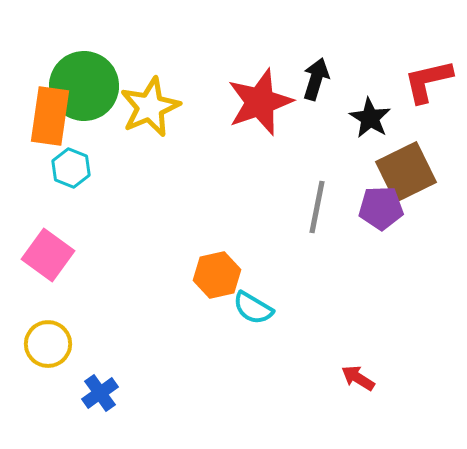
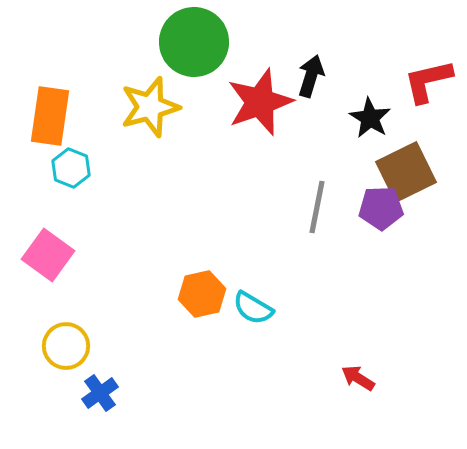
black arrow: moved 5 px left, 3 px up
green circle: moved 110 px right, 44 px up
yellow star: rotated 8 degrees clockwise
orange hexagon: moved 15 px left, 19 px down
yellow circle: moved 18 px right, 2 px down
